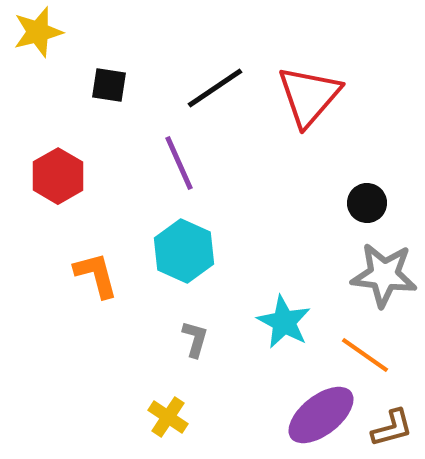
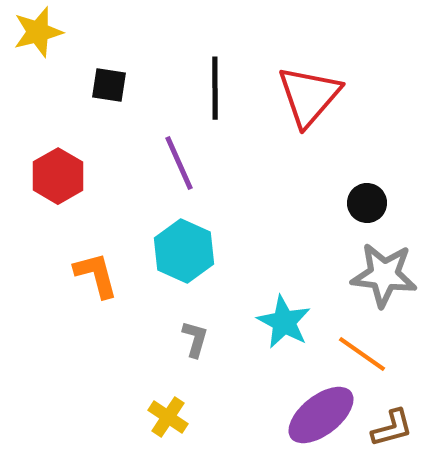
black line: rotated 56 degrees counterclockwise
orange line: moved 3 px left, 1 px up
